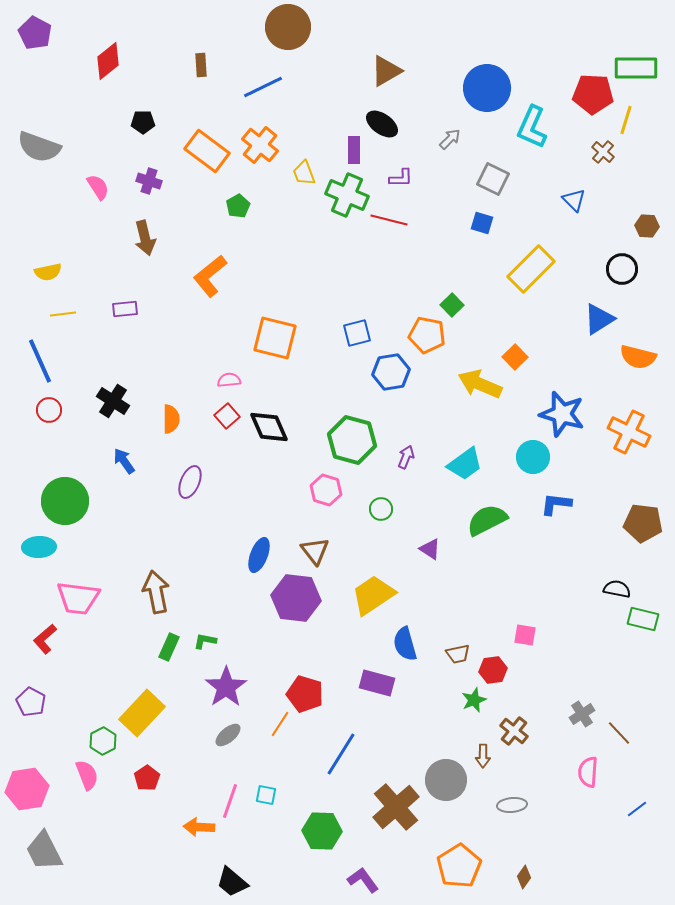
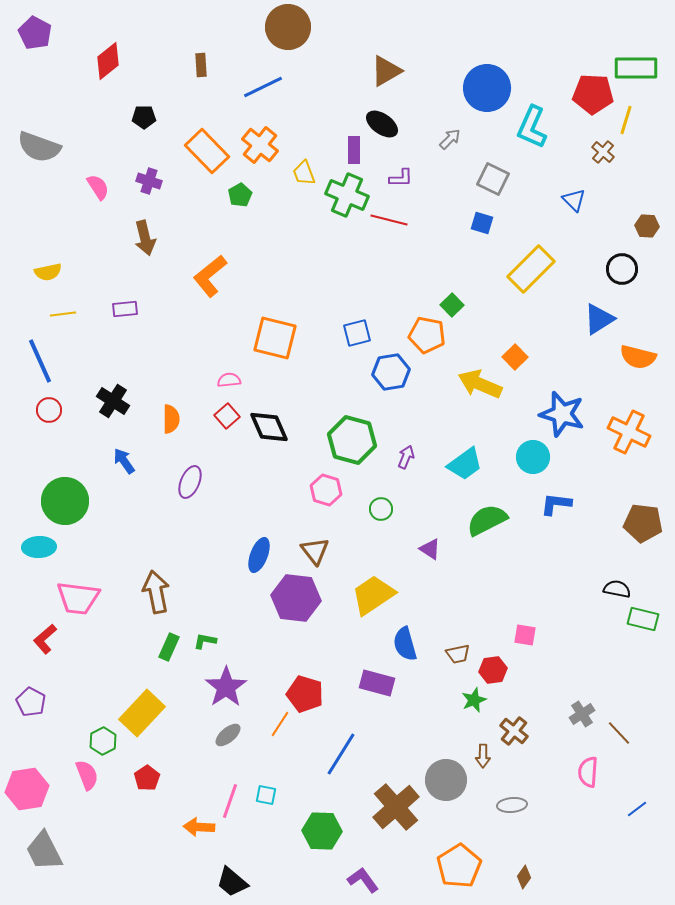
black pentagon at (143, 122): moved 1 px right, 5 px up
orange rectangle at (207, 151): rotated 9 degrees clockwise
green pentagon at (238, 206): moved 2 px right, 11 px up
